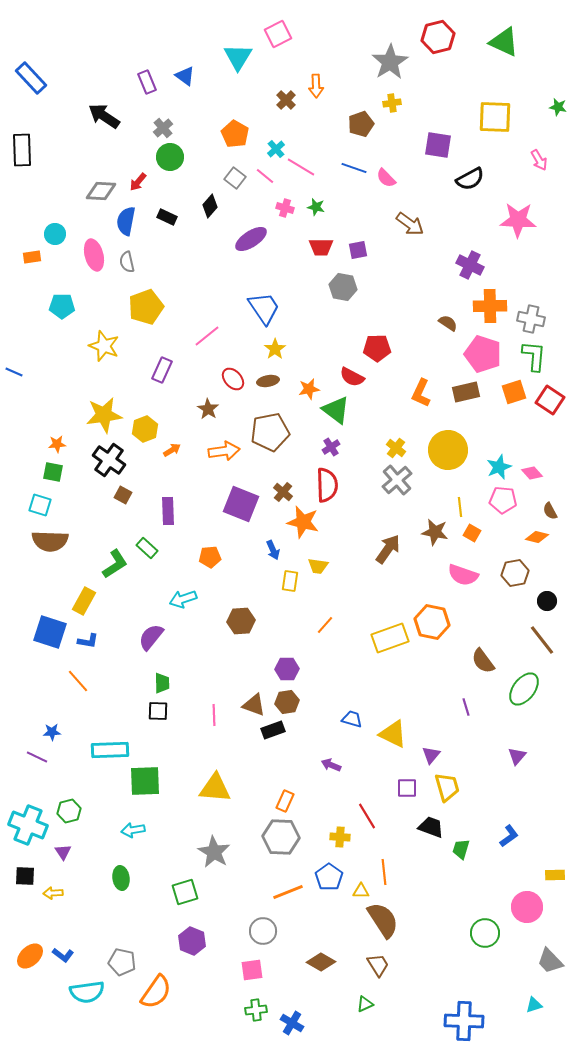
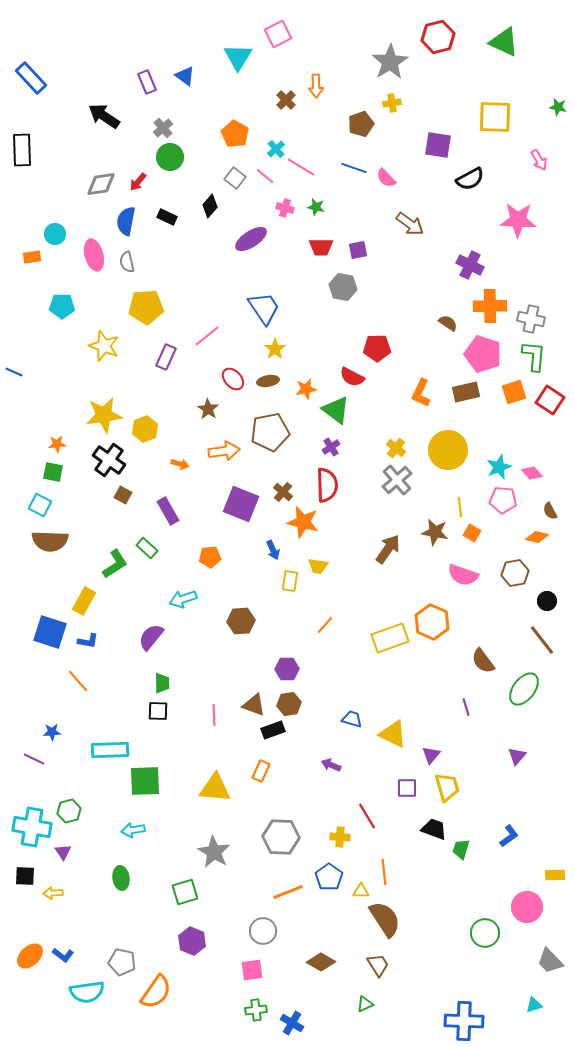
gray diamond at (101, 191): moved 7 px up; rotated 12 degrees counterclockwise
yellow pentagon at (146, 307): rotated 16 degrees clockwise
purple rectangle at (162, 370): moved 4 px right, 13 px up
orange star at (309, 389): moved 3 px left
orange arrow at (172, 450): moved 8 px right, 14 px down; rotated 48 degrees clockwise
cyan square at (40, 505): rotated 10 degrees clockwise
purple rectangle at (168, 511): rotated 28 degrees counterclockwise
orange hexagon at (432, 622): rotated 12 degrees clockwise
brown hexagon at (287, 702): moved 2 px right, 2 px down
purple line at (37, 757): moved 3 px left, 2 px down
orange rectangle at (285, 801): moved 24 px left, 30 px up
cyan cross at (28, 825): moved 4 px right, 2 px down; rotated 12 degrees counterclockwise
black trapezoid at (431, 827): moved 3 px right, 2 px down
brown semicircle at (383, 920): moved 2 px right, 1 px up
